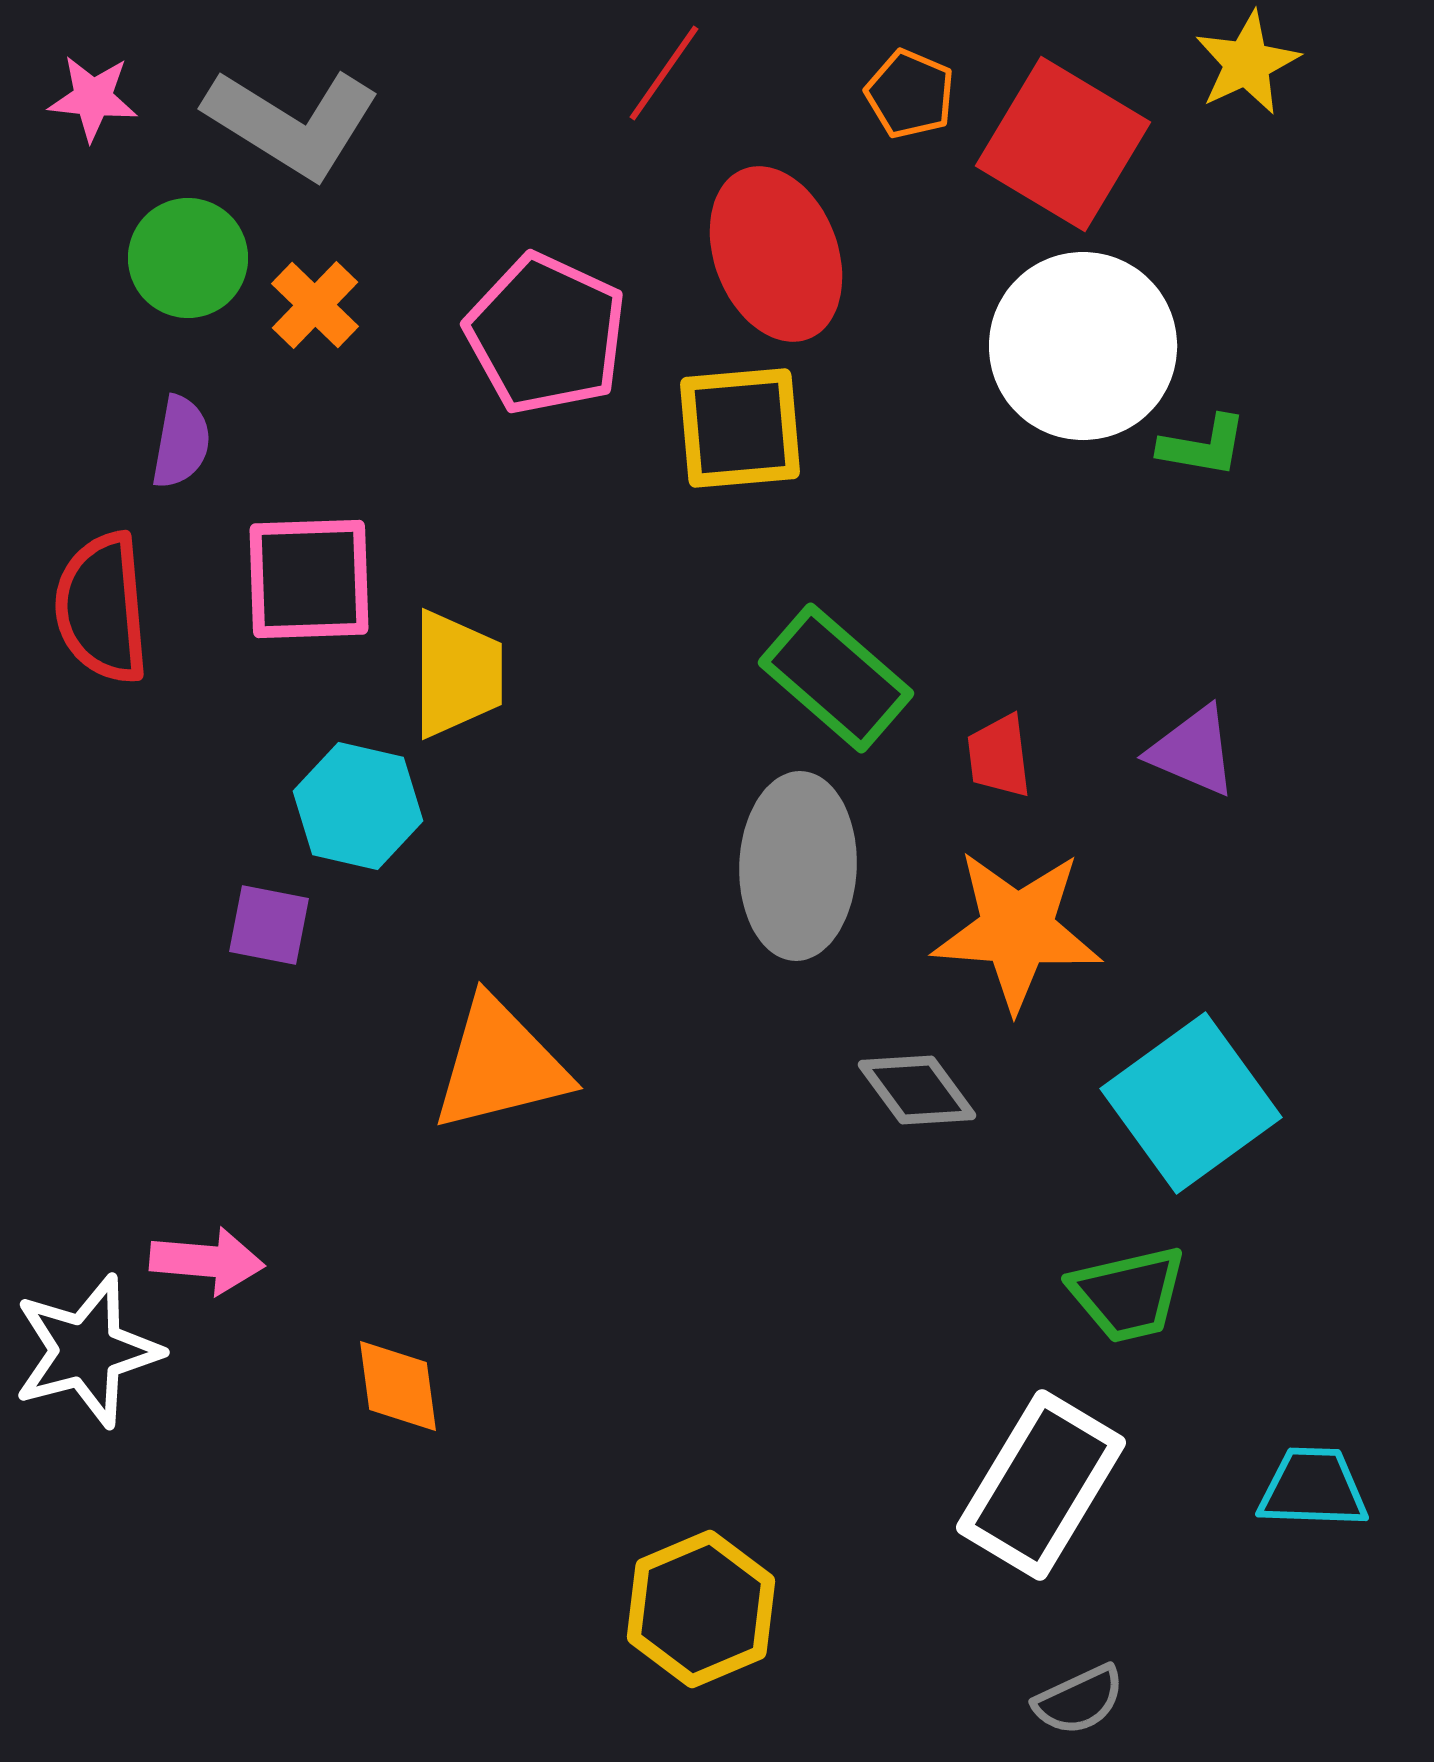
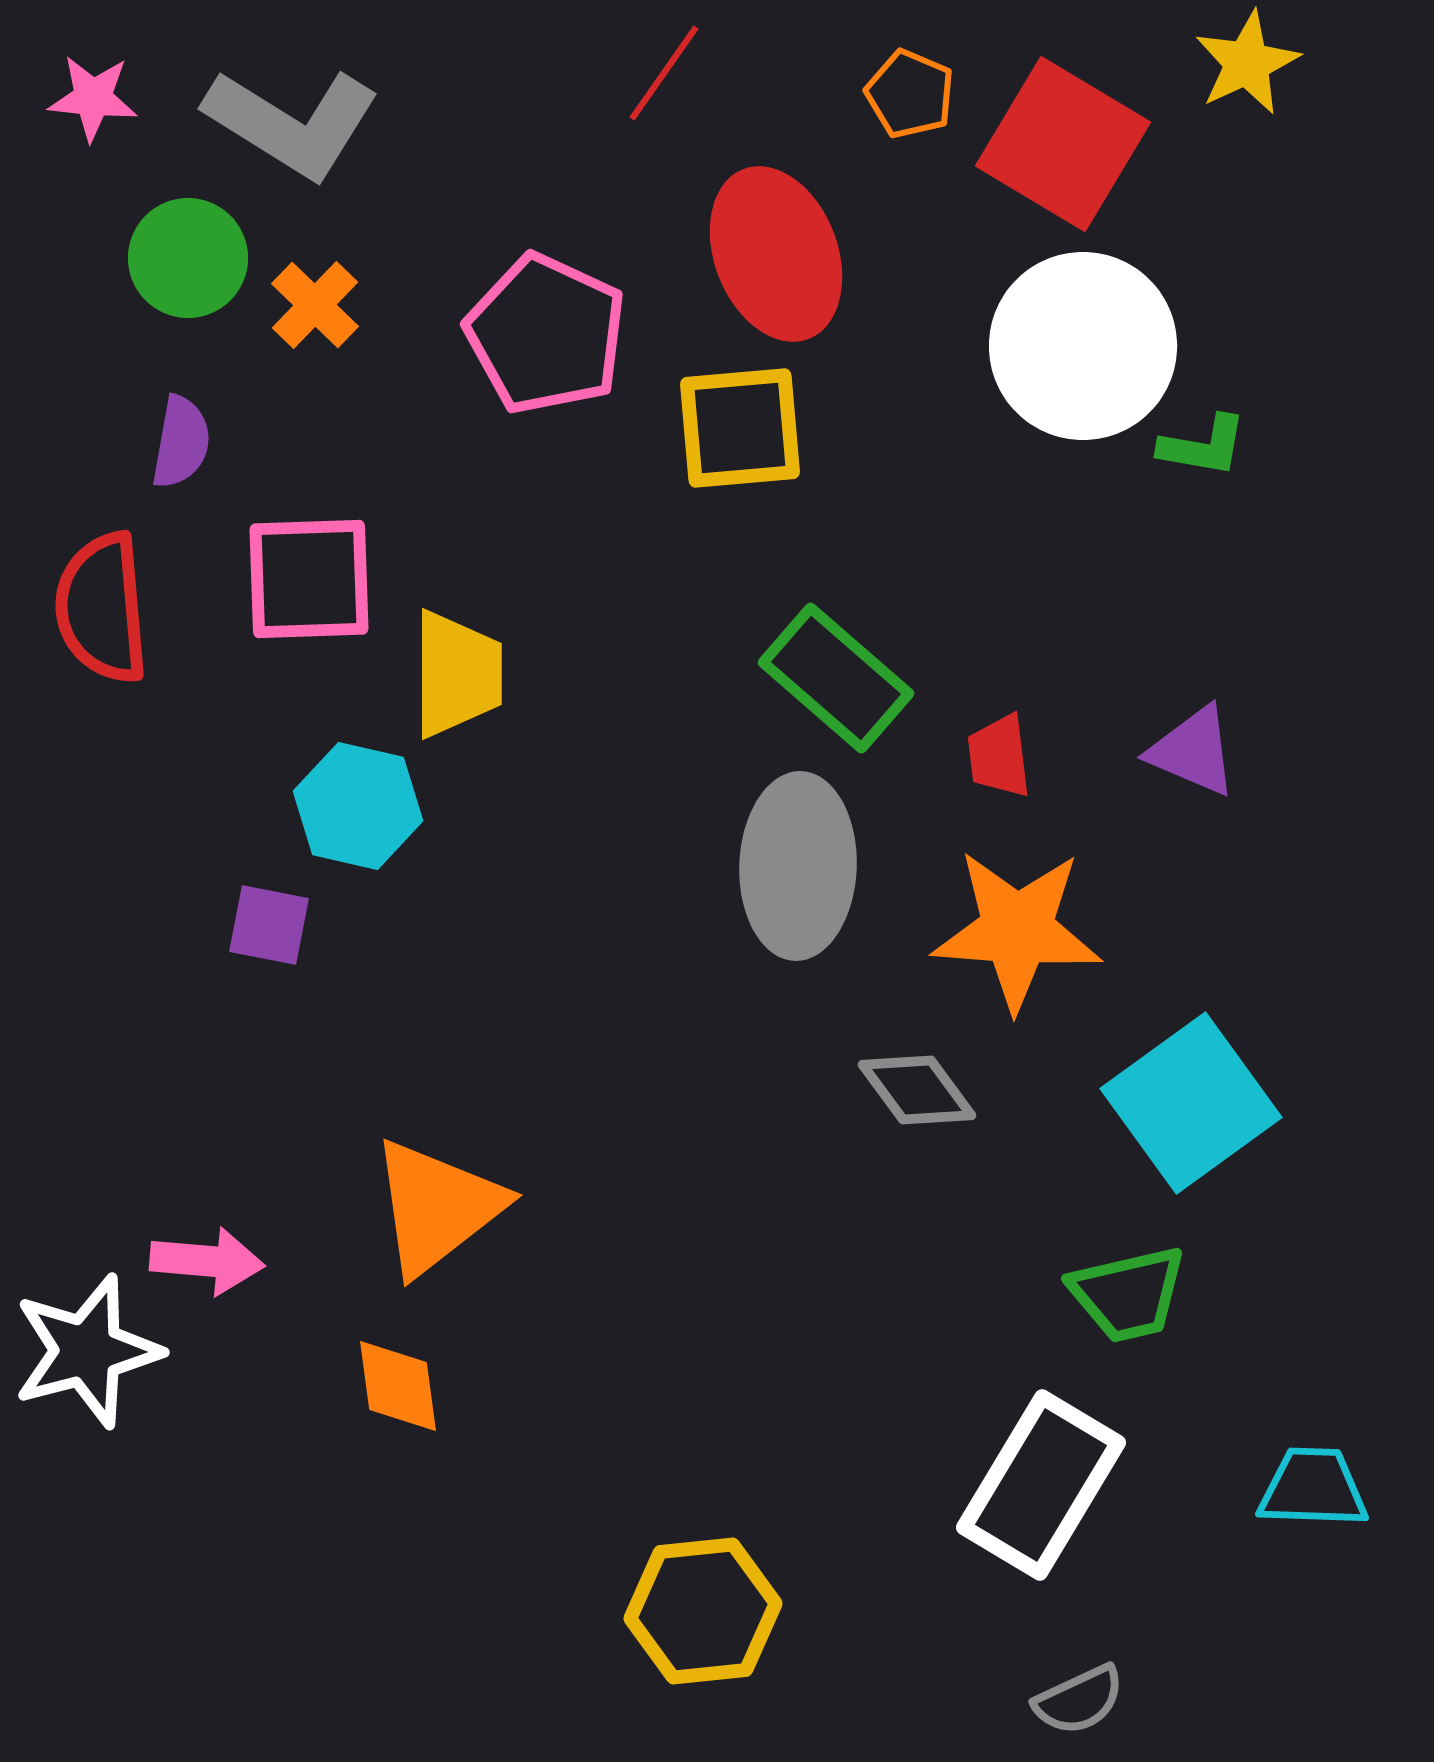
orange triangle: moved 63 px left, 142 px down; rotated 24 degrees counterclockwise
yellow hexagon: moved 2 px right, 2 px down; rotated 17 degrees clockwise
